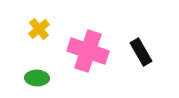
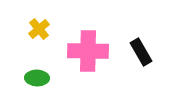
pink cross: rotated 18 degrees counterclockwise
